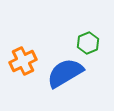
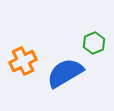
green hexagon: moved 6 px right
